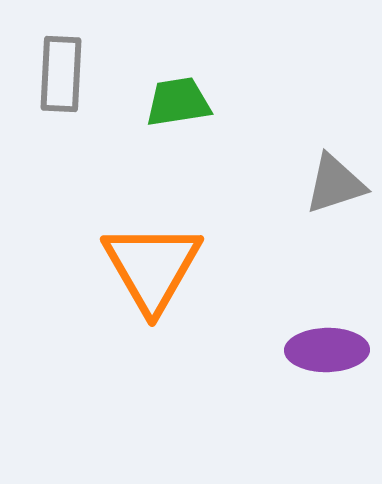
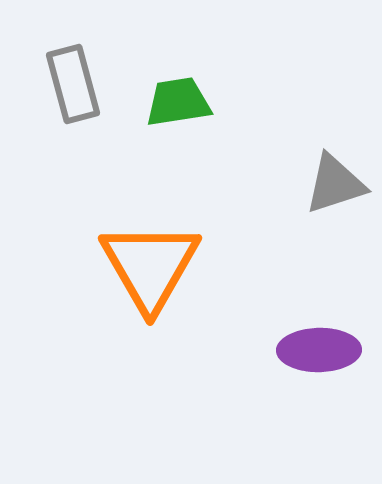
gray rectangle: moved 12 px right, 10 px down; rotated 18 degrees counterclockwise
orange triangle: moved 2 px left, 1 px up
purple ellipse: moved 8 px left
